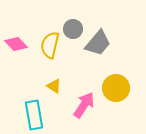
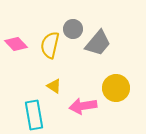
pink arrow: moved 1 px left, 1 px down; rotated 132 degrees counterclockwise
